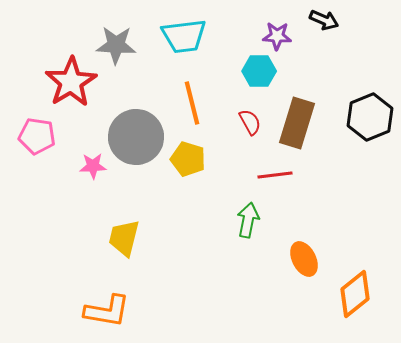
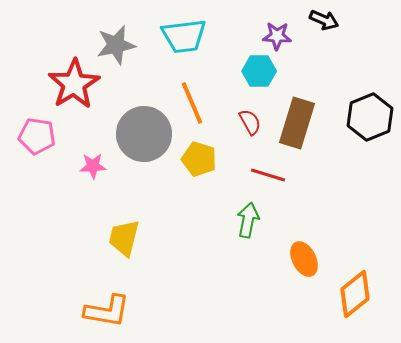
gray star: rotated 15 degrees counterclockwise
red star: moved 3 px right, 2 px down
orange line: rotated 9 degrees counterclockwise
gray circle: moved 8 px right, 3 px up
yellow pentagon: moved 11 px right
red line: moved 7 px left; rotated 24 degrees clockwise
